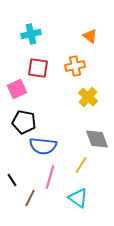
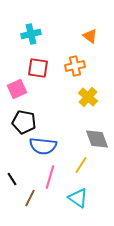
black line: moved 1 px up
